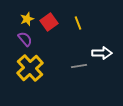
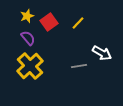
yellow star: moved 3 px up
yellow line: rotated 64 degrees clockwise
purple semicircle: moved 3 px right, 1 px up
white arrow: rotated 30 degrees clockwise
yellow cross: moved 2 px up
